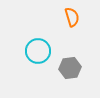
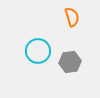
gray hexagon: moved 6 px up
